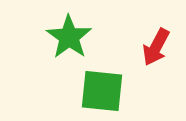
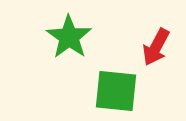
green square: moved 14 px right
